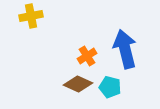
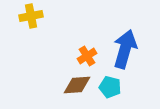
blue arrow: rotated 30 degrees clockwise
brown diamond: moved 1 px left, 1 px down; rotated 28 degrees counterclockwise
